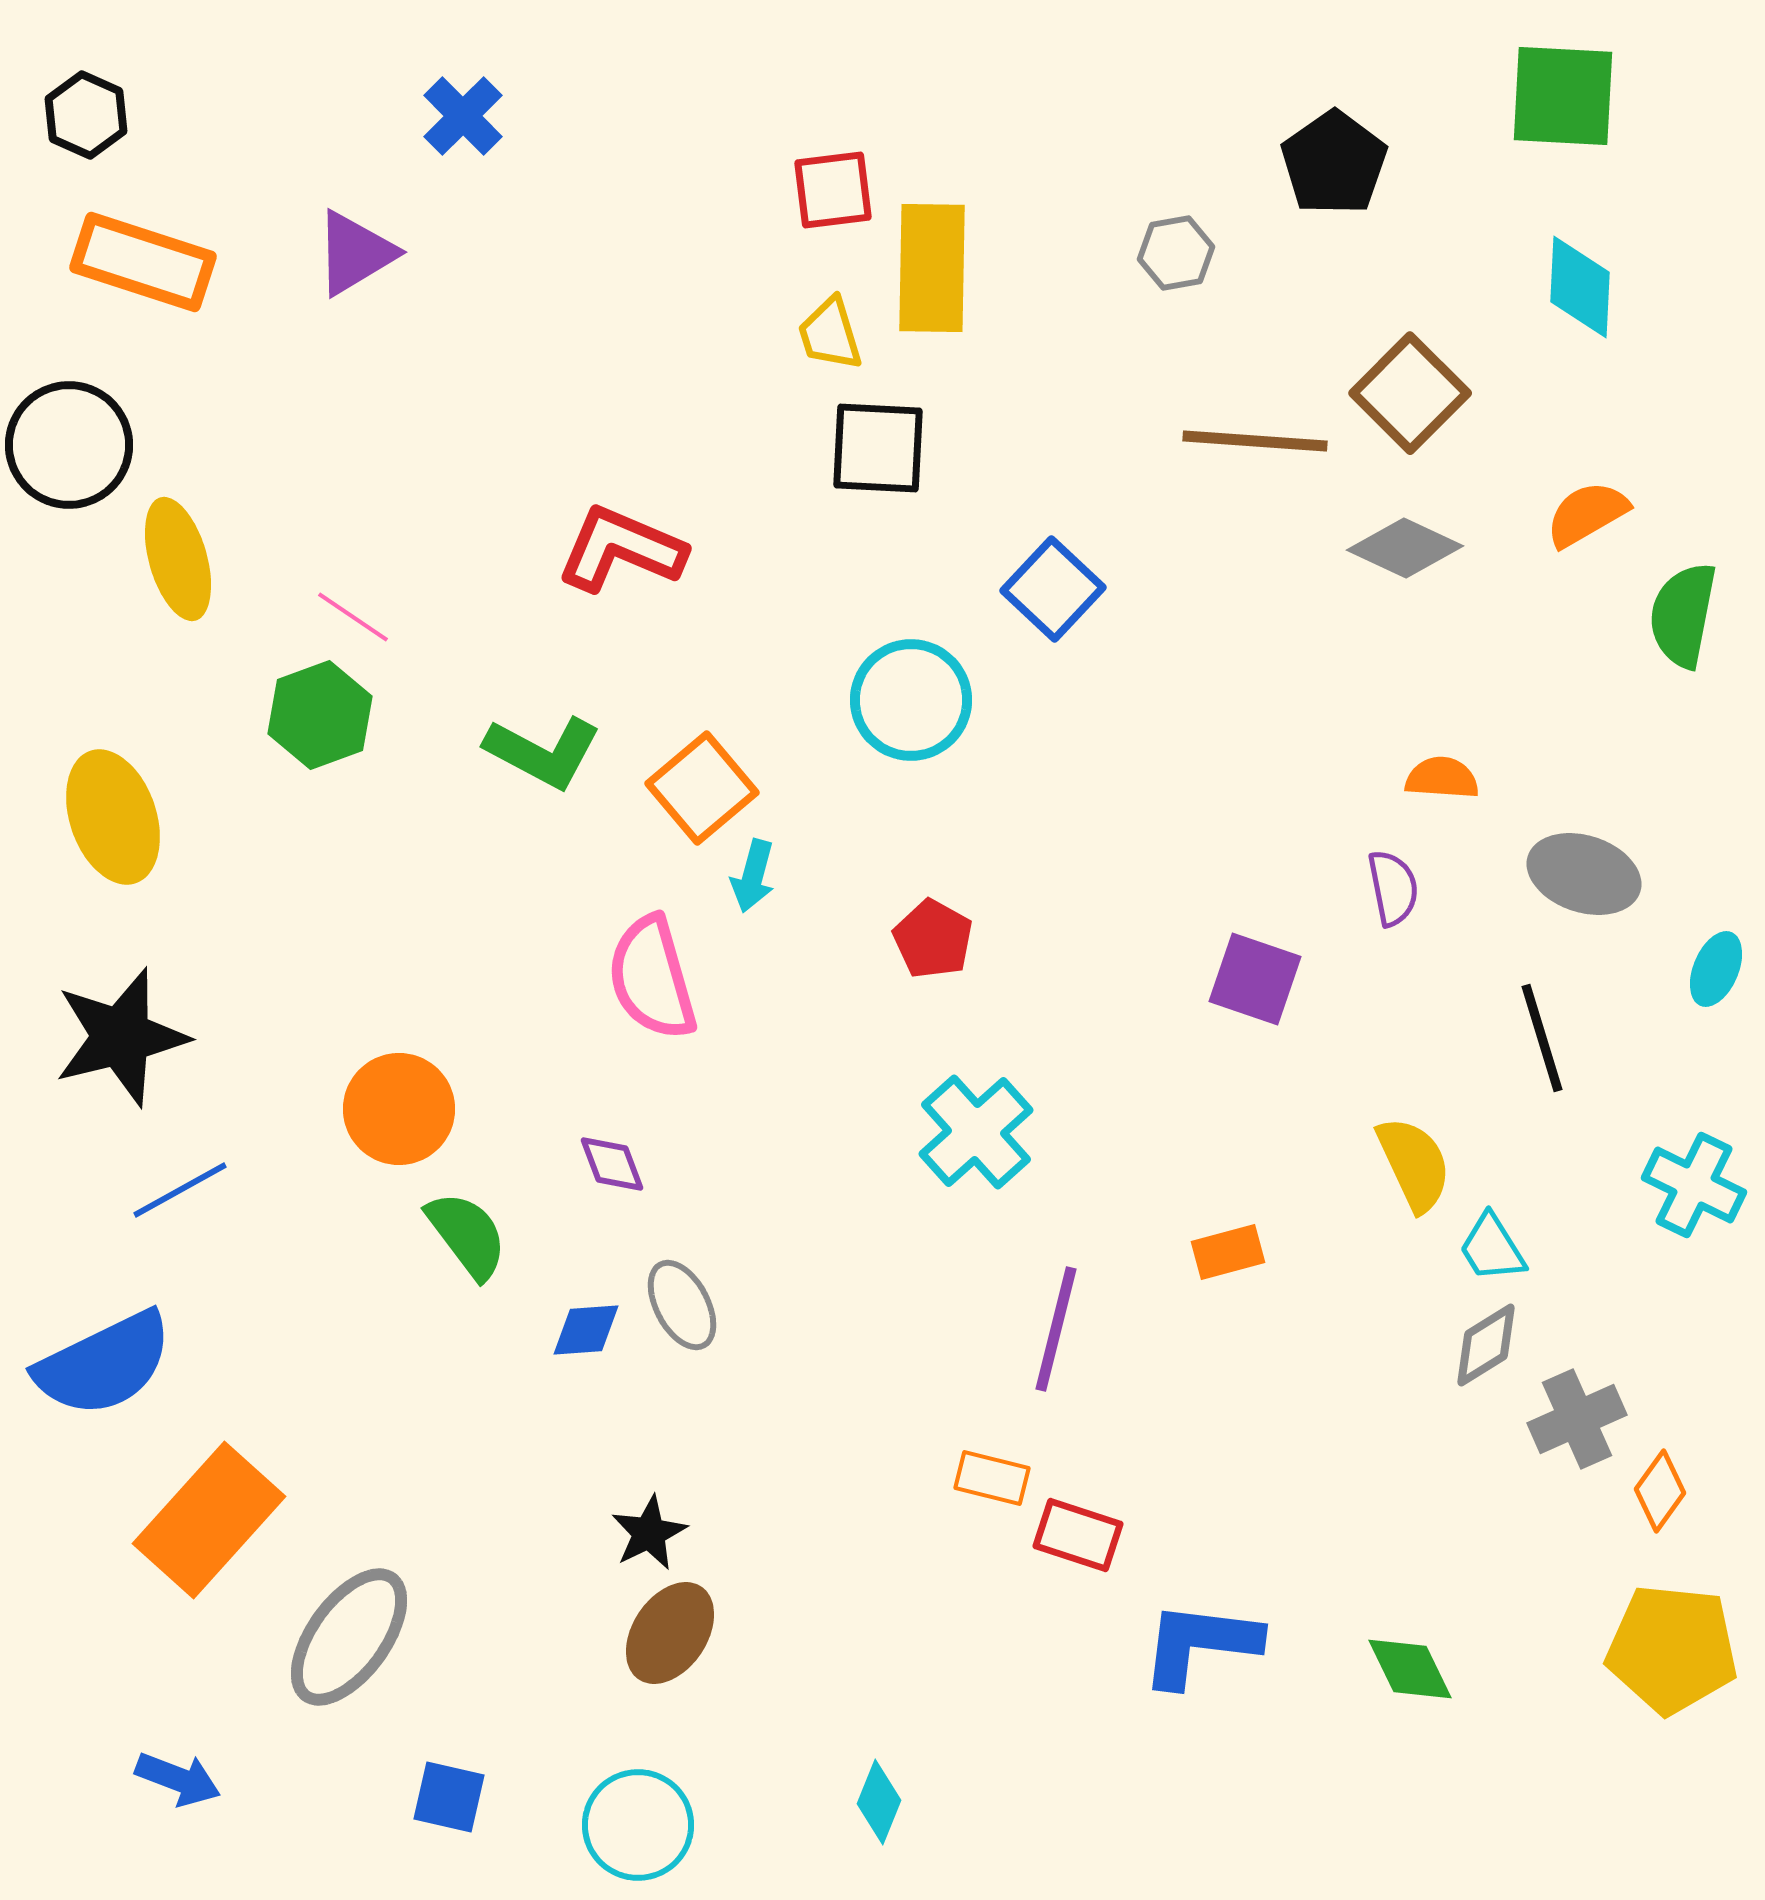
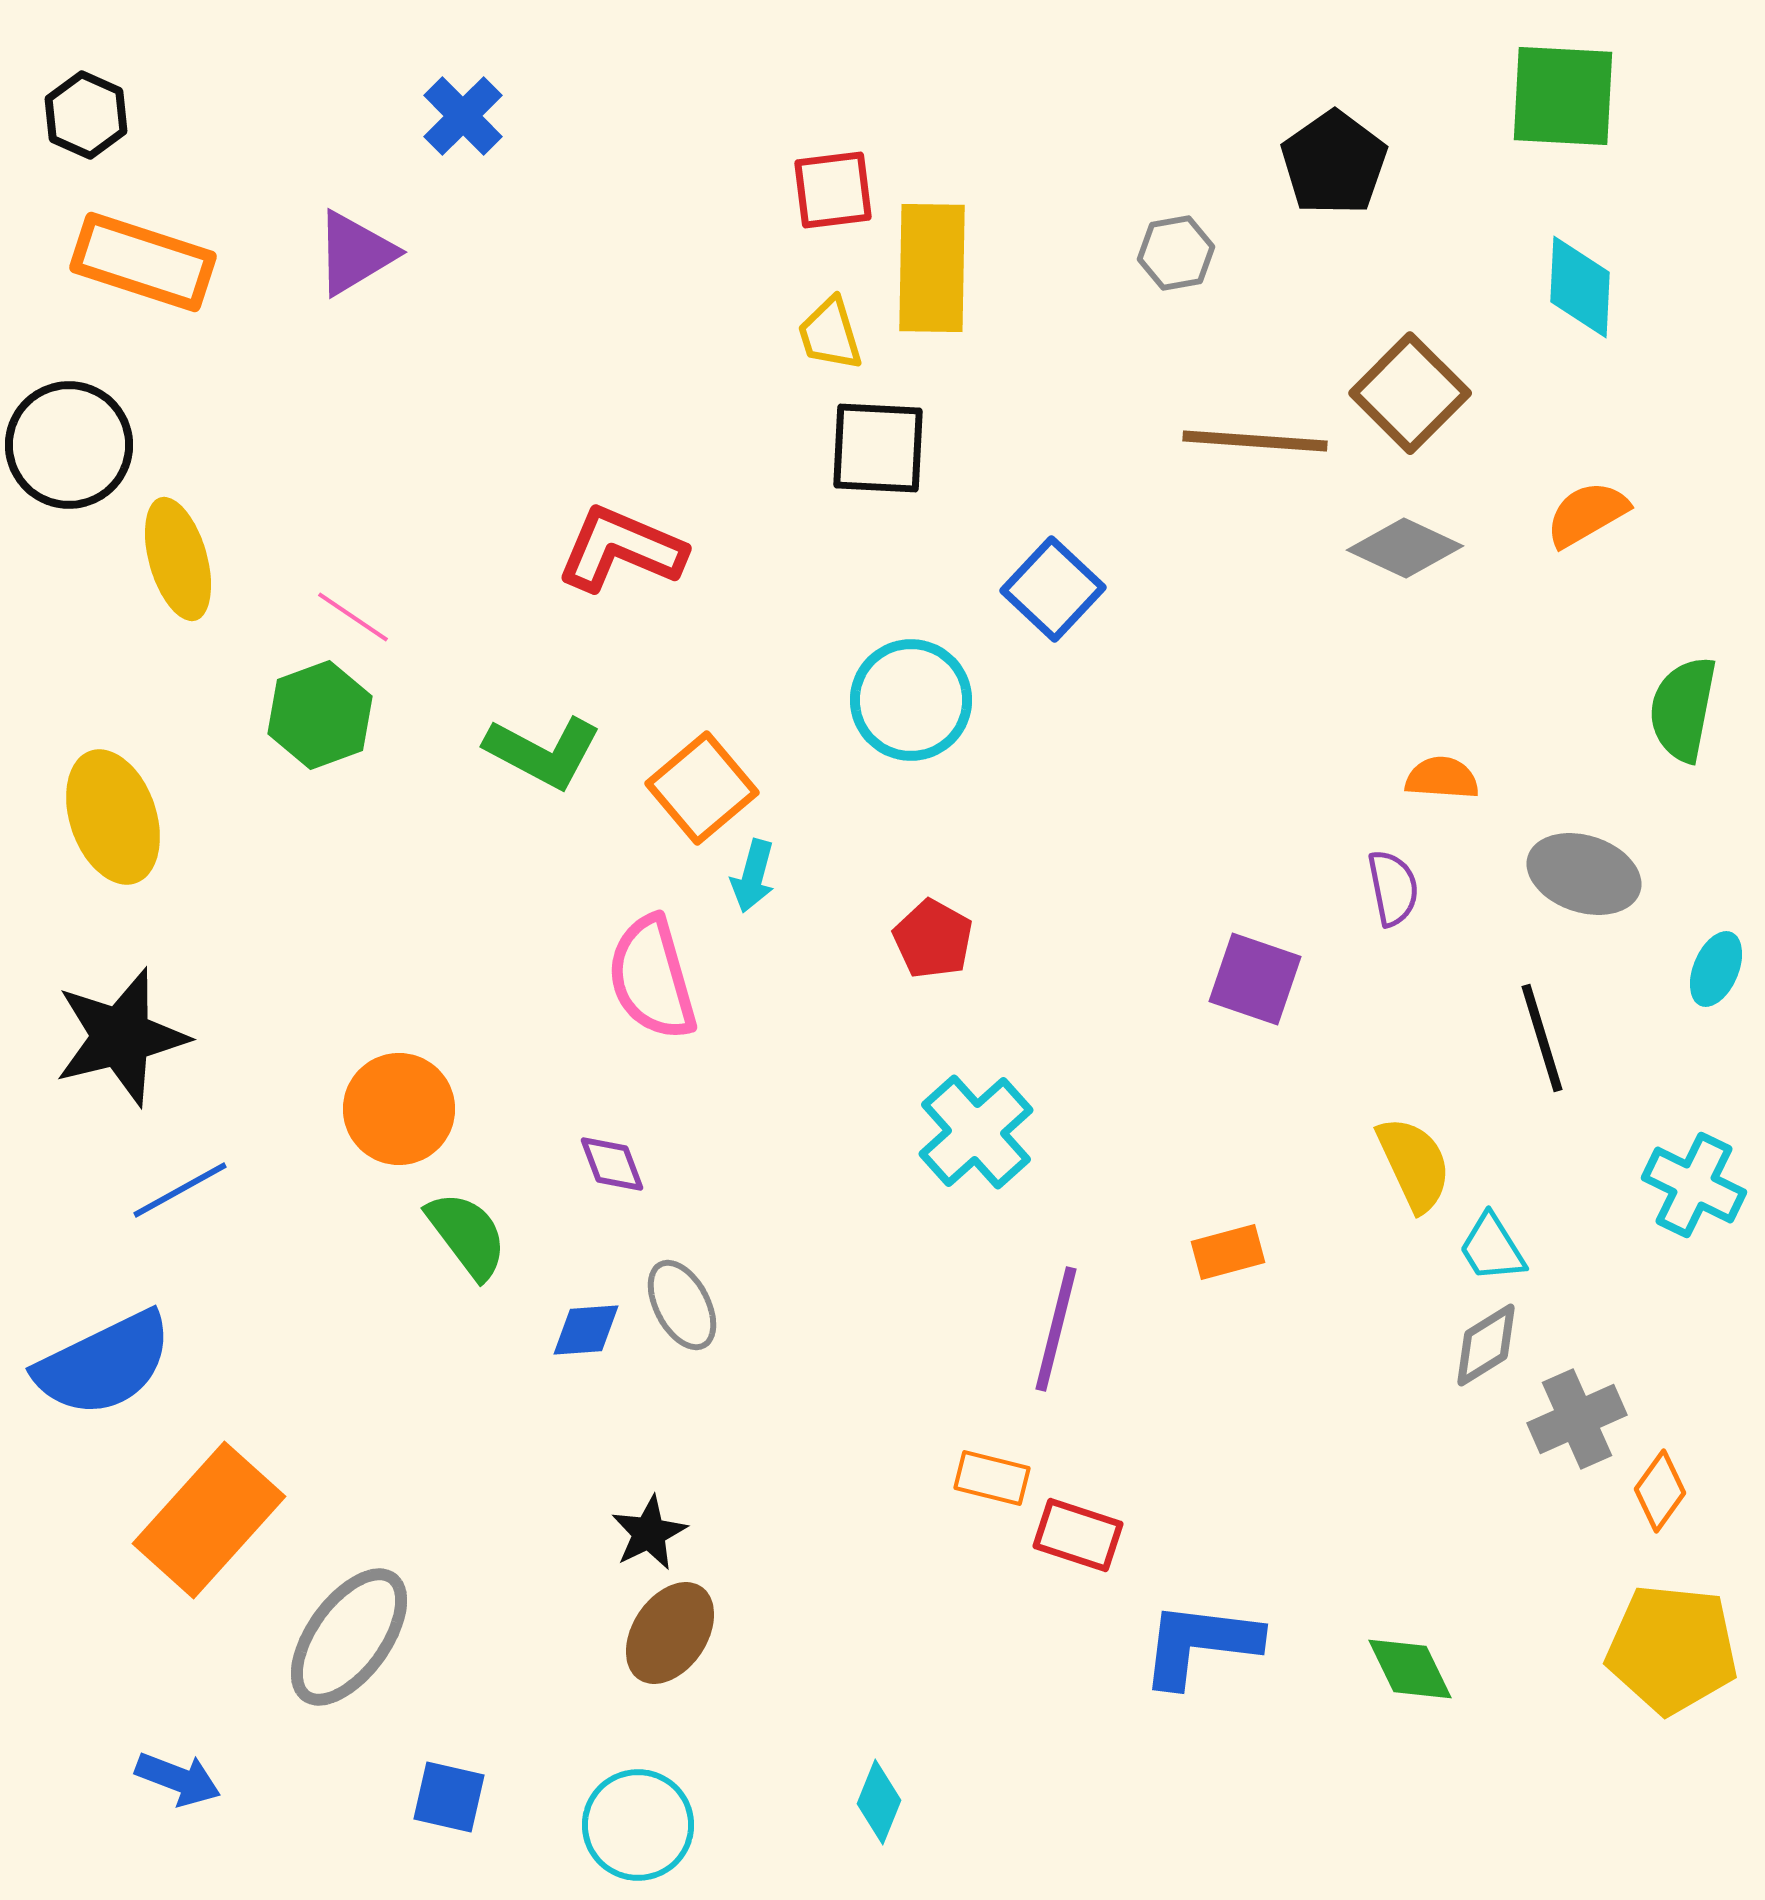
green semicircle at (1683, 615): moved 94 px down
